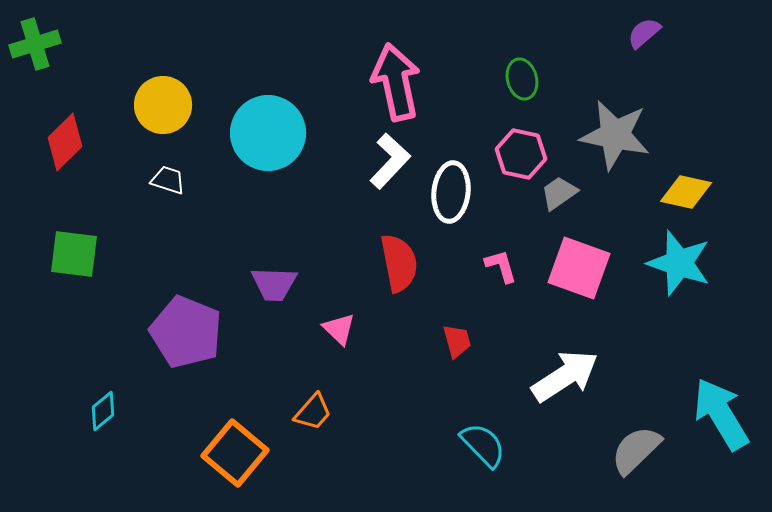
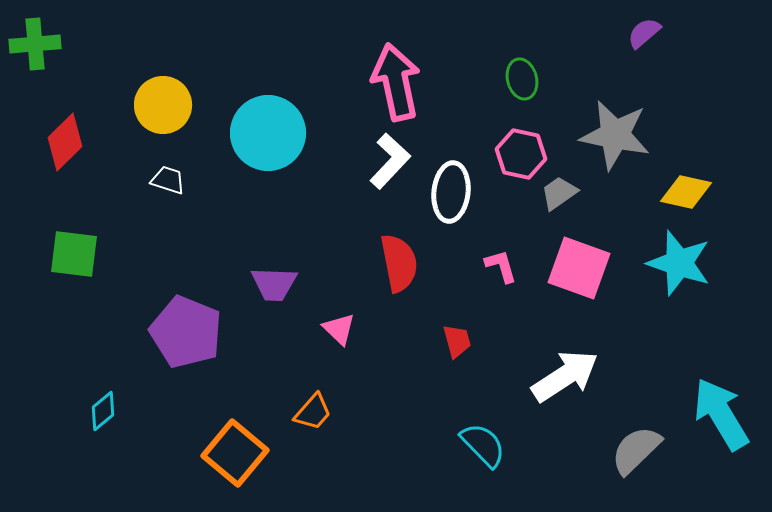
green cross: rotated 12 degrees clockwise
